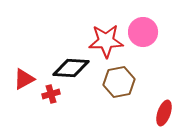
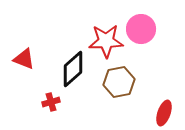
pink circle: moved 2 px left, 3 px up
black diamond: moved 2 px right, 1 px down; rotated 45 degrees counterclockwise
red triangle: moved 20 px up; rotated 50 degrees clockwise
red cross: moved 8 px down
